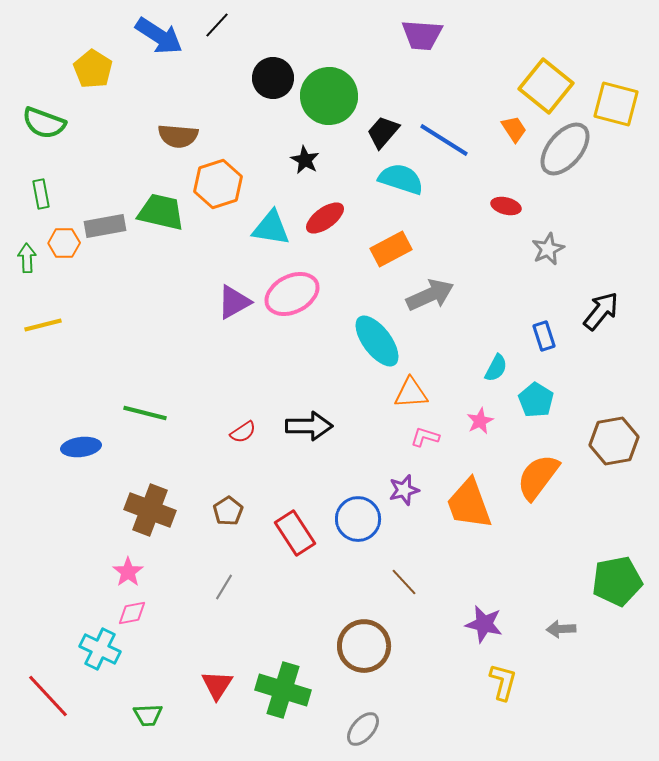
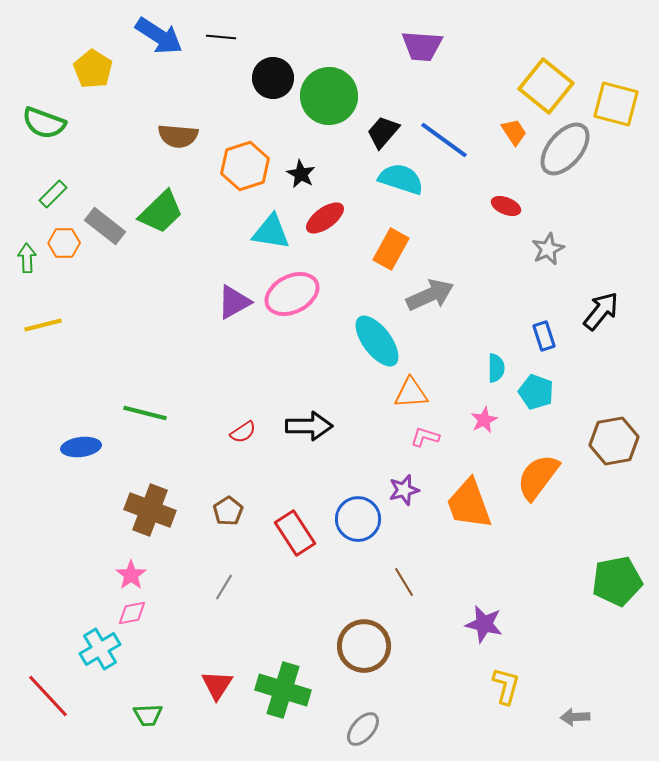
black line at (217, 25): moved 4 px right, 12 px down; rotated 52 degrees clockwise
purple trapezoid at (422, 35): moved 11 px down
orange trapezoid at (514, 129): moved 3 px down
blue line at (444, 140): rotated 4 degrees clockwise
black star at (305, 160): moved 4 px left, 14 px down
orange hexagon at (218, 184): moved 27 px right, 18 px up
green rectangle at (41, 194): moved 12 px right; rotated 56 degrees clockwise
red ellipse at (506, 206): rotated 8 degrees clockwise
green trapezoid at (161, 212): rotated 123 degrees clockwise
gray rectangle at (105, 226): rotated 48 degrees clockwise
cyan triangle at (271, 228): moved 4 px down
orange rectangle at (391, 249): rotated 33 degrees counterclockwise
cyan semicircle at (496, 368): rotated 28 degrees counterclockwise
cyan pentagon at (536, 400): moved 8 px up; rotated 12 degrees counterclockwise
pink star at (480, 421): moved 4 px right, 1 px up
pink star at (128, 572): moved 3 px right, 3 px down
brown line at (404, 582): rotated 12 degrees clockwise
gray arrow at (561, 629): moved 14 px right, 88 px down
cyan cross at (100, 649): rotated 33 degrees clockwise
yellow L-shape at (503, 682): moved 3 px right, 4 px down
